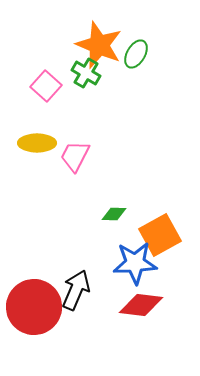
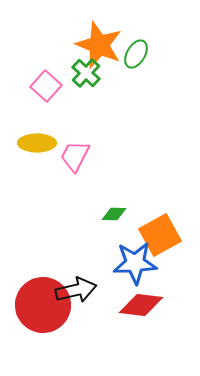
green cross: rotated 12 degrees clockwise
black arrow: rotated 54 degrees clockwise
red circle: moved 9 px right, 2 px up
